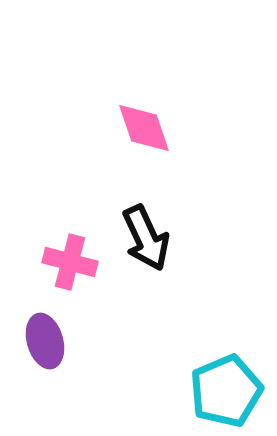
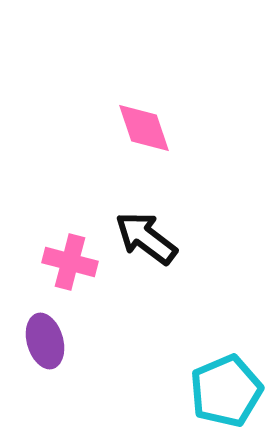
black arrow: rotated 152 degrees clockwise
